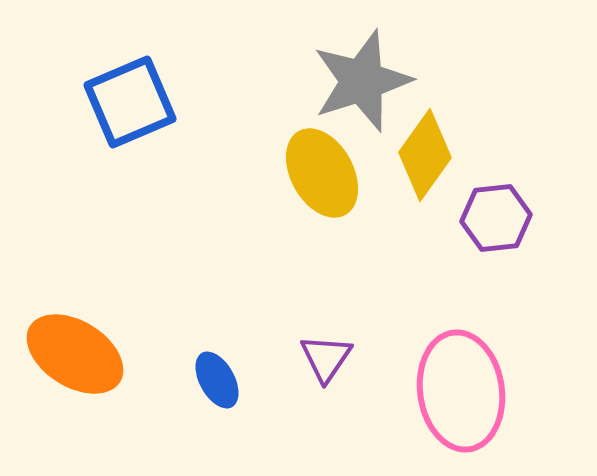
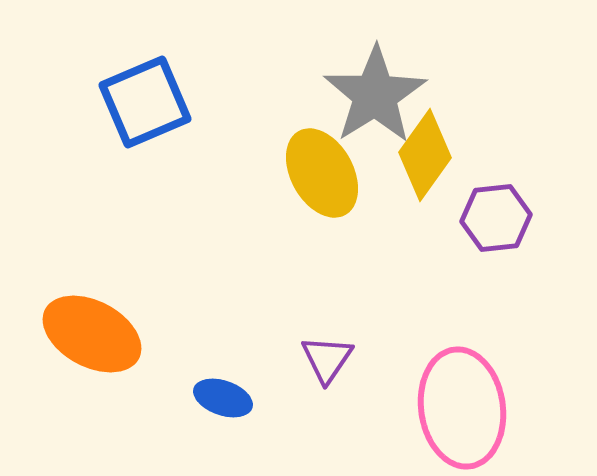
gray star: moved 13 px right, 14 px down; rotated 14 degrees counterclockwise
blue square: moved 15 px right
orange ellipse: moved 17 px right, 20 px up; rotated 4 degrees counterclockwise
purple triangle: moved 1 px right, 1 px down
blue ellipse: moved 6 px right, 18 px down; rotated 42 degrees counterclockwise
pink ellipse: moved 1 px right, 17 px down
